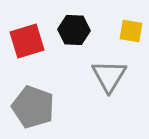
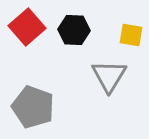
yellow square: moved 4 px down
red square: moved 14 px up; rotated 24 degrees counterclockwise
